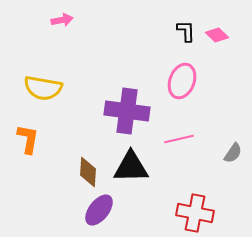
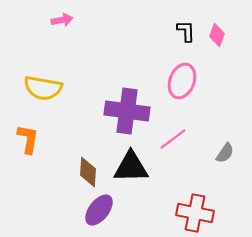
pink diamond: rotated 65 degrees clockwise
pink line: moved 6 px left; rotated 24 degrees counterclockwise
gray semicircle: moved 8 px left
